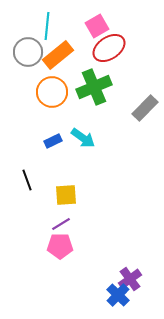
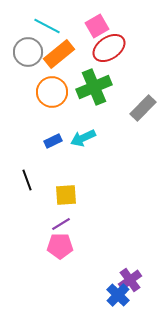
cyan line: rotated 68 degrees counterclockwise
orange rectangle: moved 1 px right, 1 px up
gray rectangle: moved 2 px left
cyan arrow: rotated 120 degrees clockwise
purple cross: moved 1 px down
